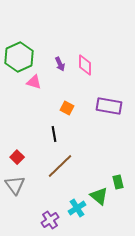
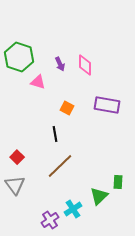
green hexagon: rotated 16 degrees counterclockwise
pink triangle: moved 4 px right
purple rectangle: moved 2 px left, 1 px up
black line: moved 1 px right
green rectangle: rotated 16 degrees clockwise
green triangle: rotated 36 degrees clockwise
cyan cross: moved 4 px left, 1 px down
